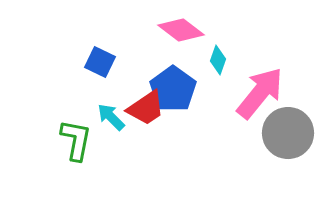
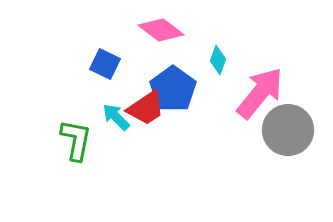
pink diamond: moved 20 px left
blue square: moved 5 px right, 2 px down
cyan arrow: moved 5 px right
gray circle: moved 3 px up
